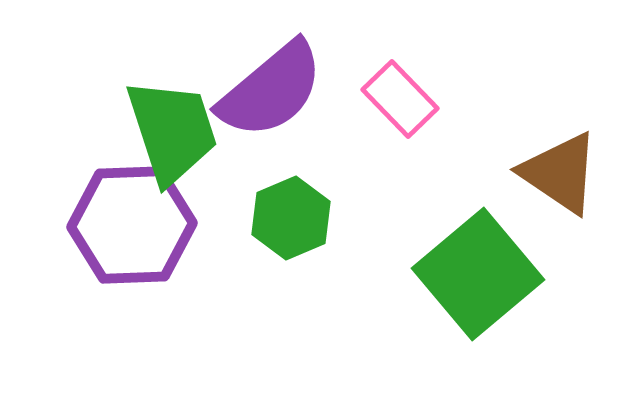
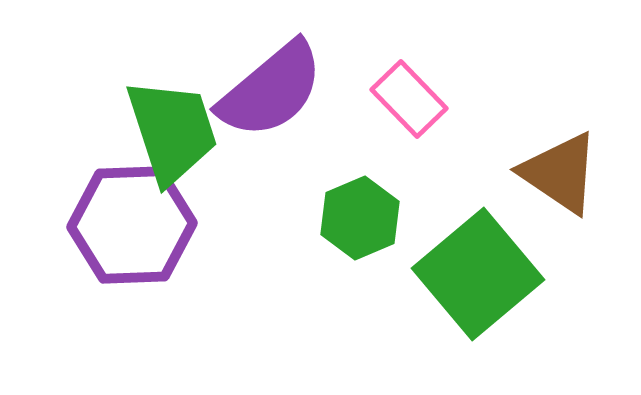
pink rectangle: moved 9 px right
green hexagon: moved 69 px right
